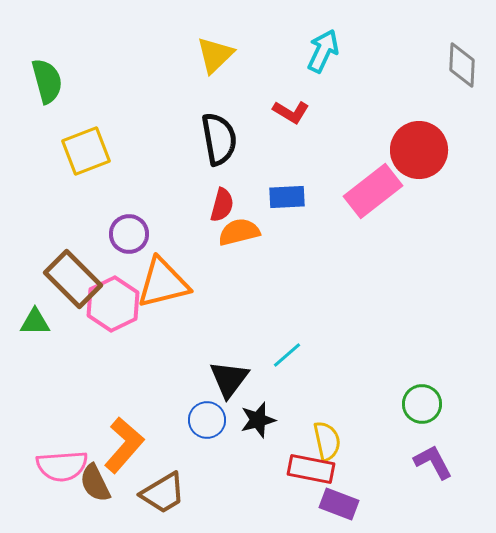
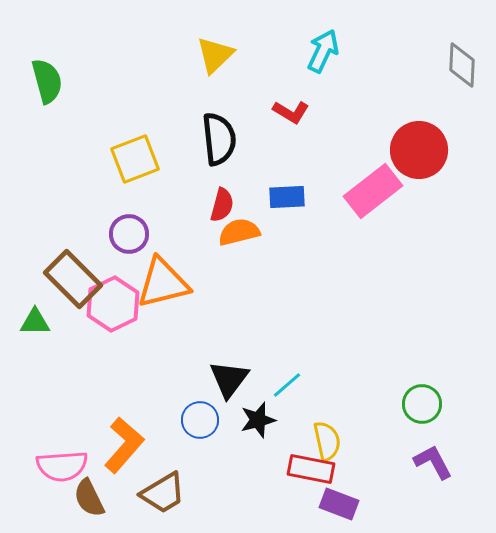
black semicircle: rotated 4 degrees clockwise
yellow square: moved 49 px right, 8 px down
cyan line: moved 30 px down
blue circle: moved 7 px left
brown semicircle: moved 6 px left, 15 px down
